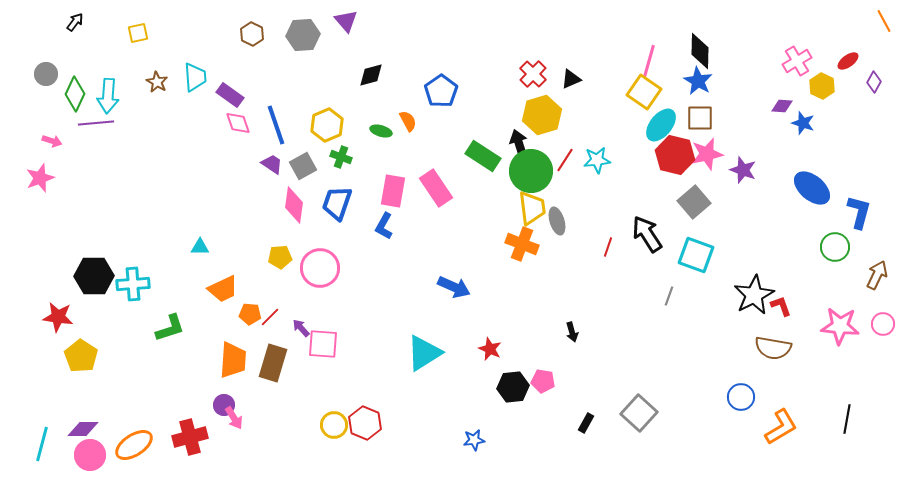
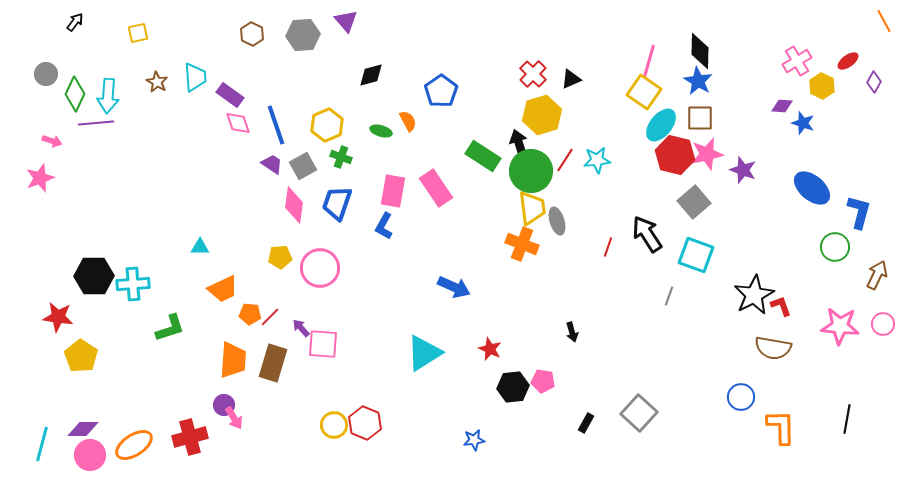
orange L-shape at (781, 427): rotated 60 degrees counterclockwise
